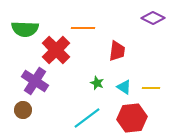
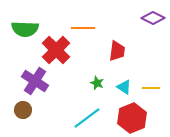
red hexagon: rotated 16 degrees counterclockwise
